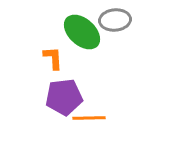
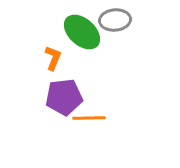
orange L-shape: rotated 25 degrees clockwise
